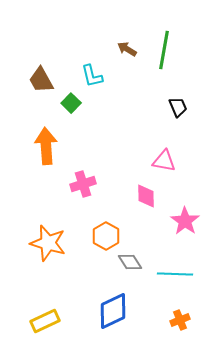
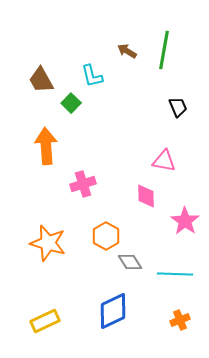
brown arrow: moved 2 px down
